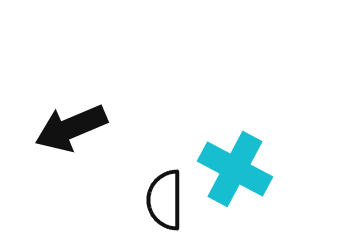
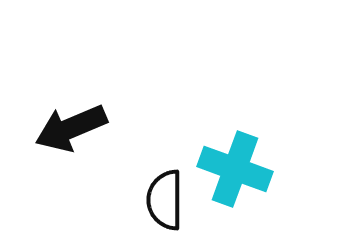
cyan cross: rotated 8 degrees counterclockwise
